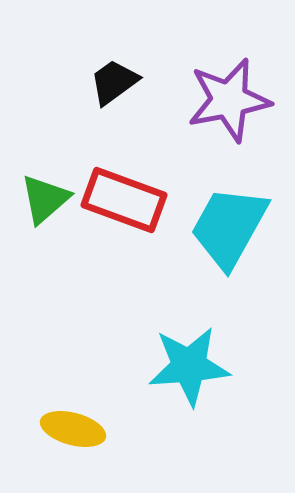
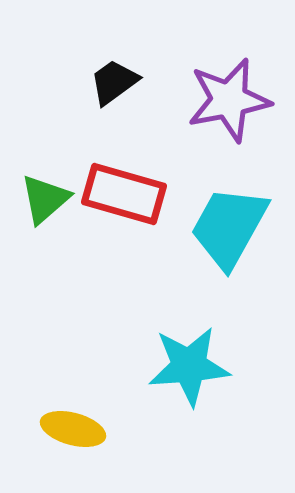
red rectangle: moved 6 px up; rotated 4 degrees counterclockwise
